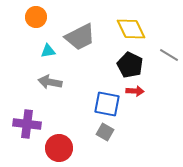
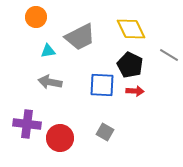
blue square: moved 5 px left, 19 px up; rotated 8 degrees counterclockwise
red circle: moved 1 px right, 10 px up
